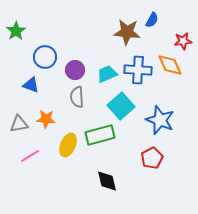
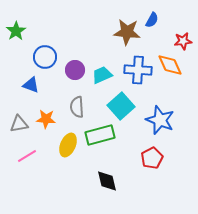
cyan trapezoid: moved 5 px left, 1 px down
gray semicircle: moved 10 px down
pink line: moved 3 px left
